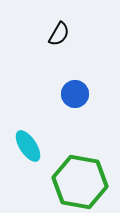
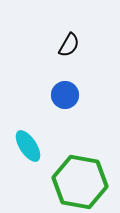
black semicircle: moved 10 px right, 11 px down
blue circle: moved 10 px left, 1 px down
